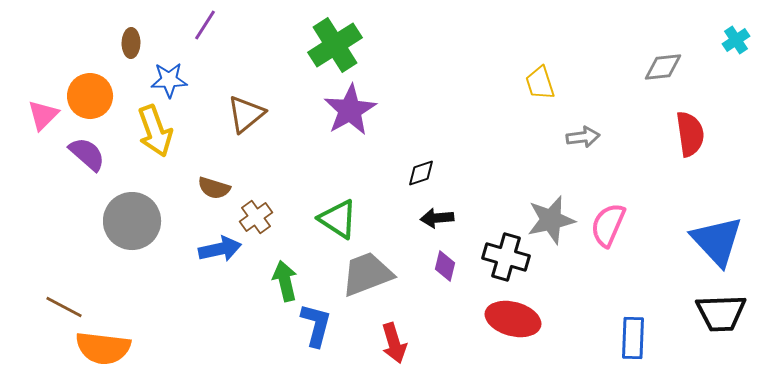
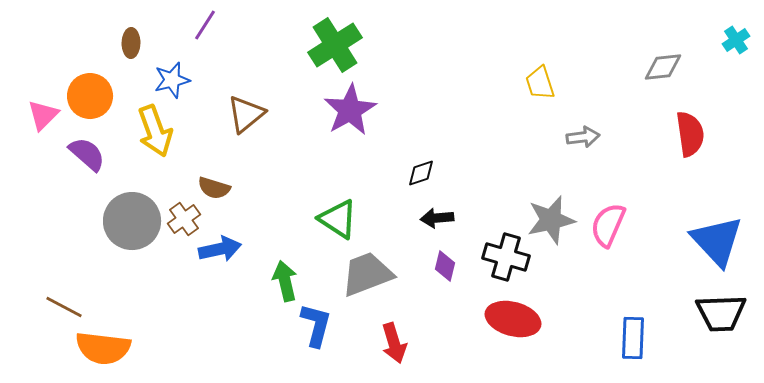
blue star: moved 3 px right; rotated 12 degrees counterclockwise
brown cross: moved 72 px left, 2 px down
